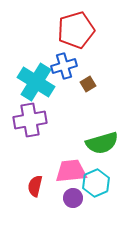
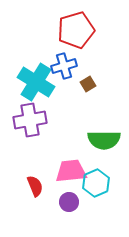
green semicircle: moved 2 px right, 3 px up; rotated 16 degrees clockwise
red semicircle: rotated 145 degrees clockwise
purple circle: moved 4 px left, 4 px down
